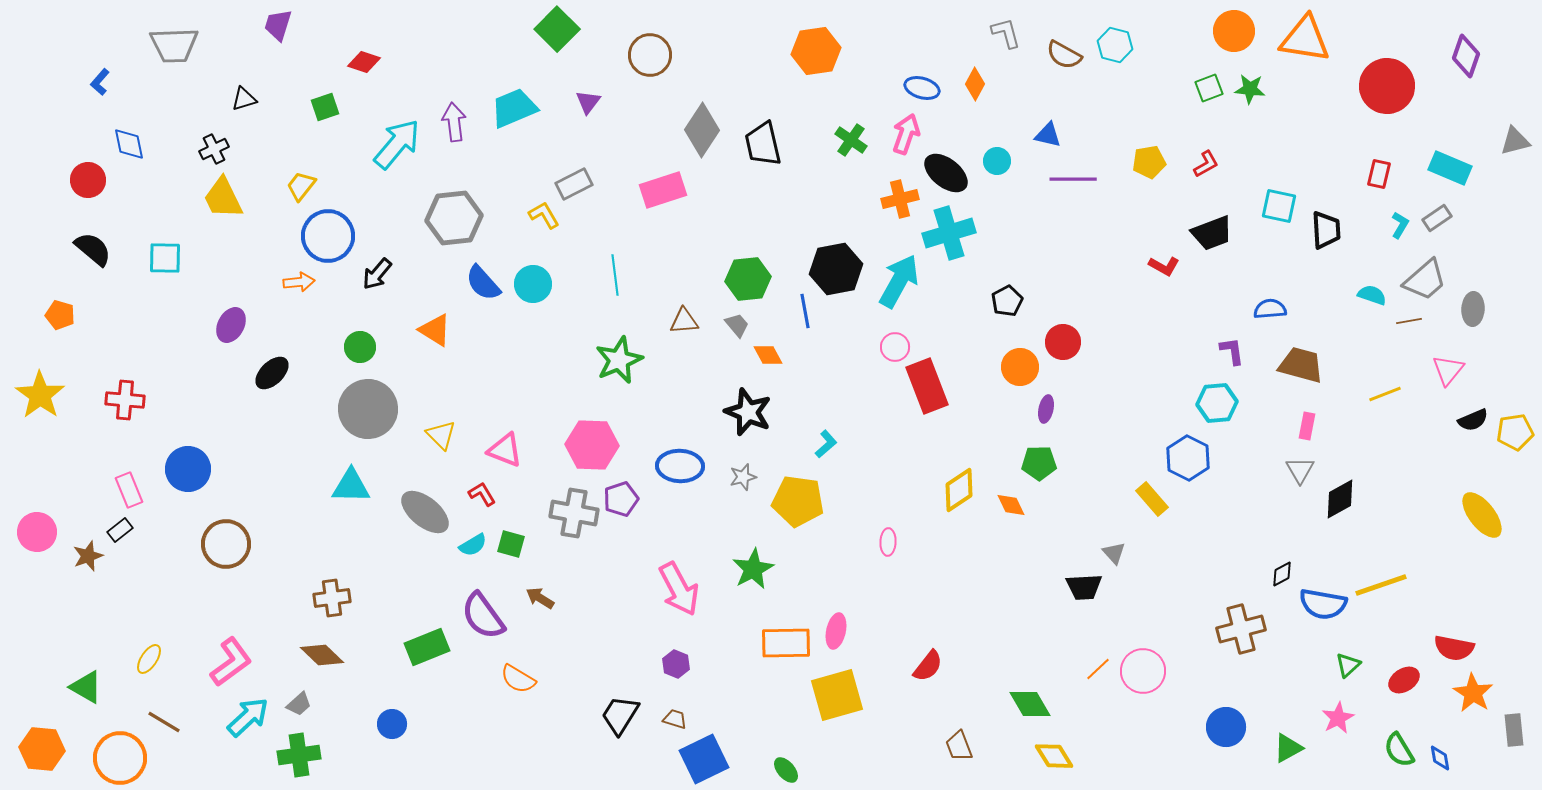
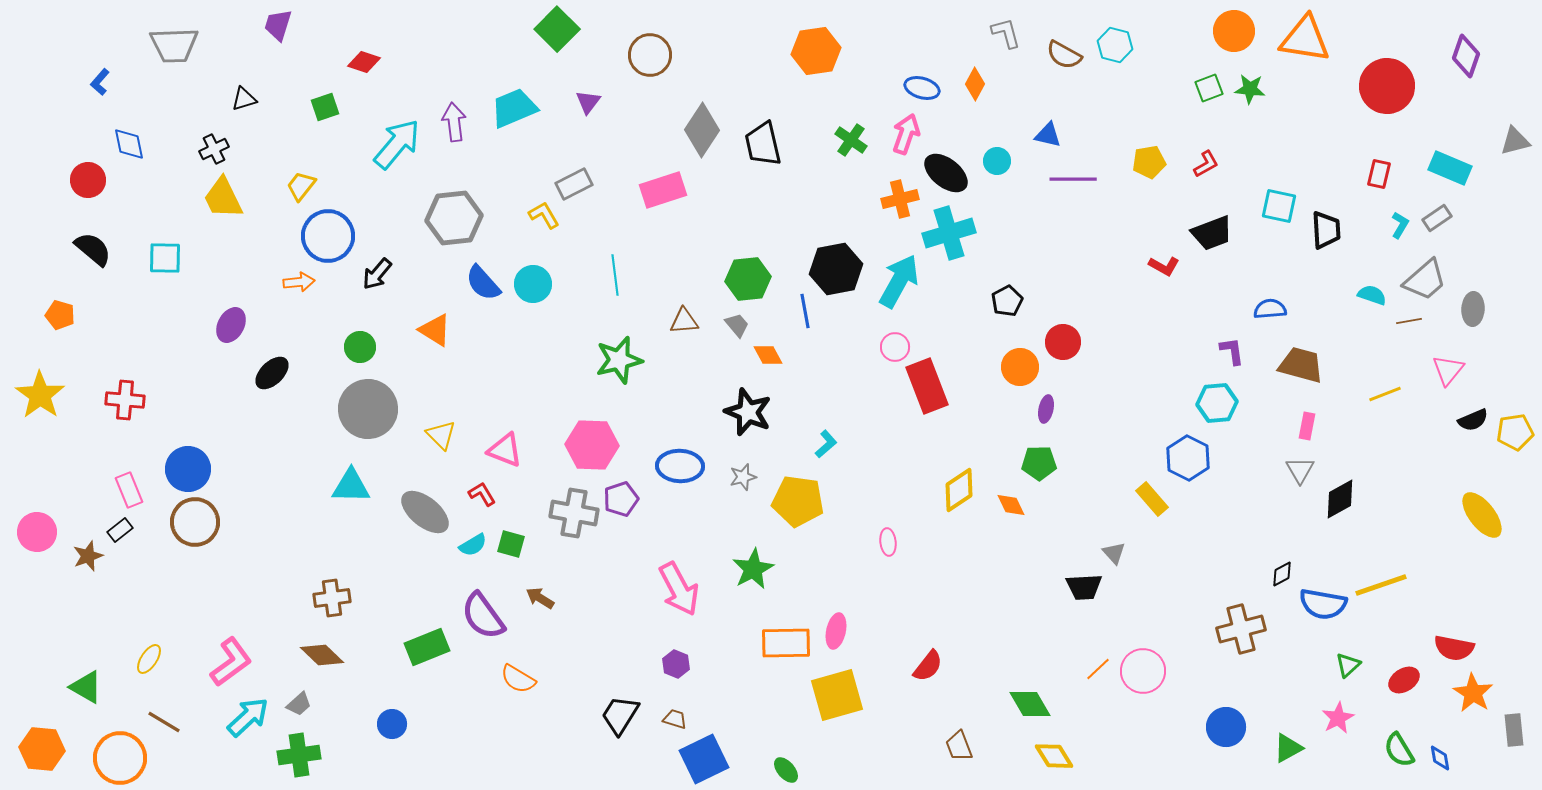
green star at (619, 360): rotated 9 degrees clockwise
pink ellipse at (888, 542): rotated 8 degrees counterclockwise
brown circle at (226, 544): moved 31 px left, 22 px up
